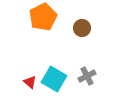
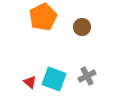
brown circle: moved 1 px up
cyan square: rotated 10 degrees counterclockwise
